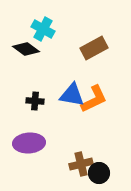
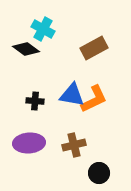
brown cross: moved 7 px left, 19 px up
